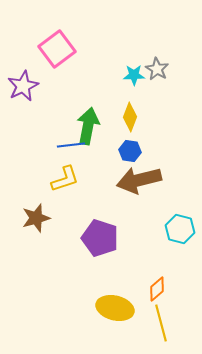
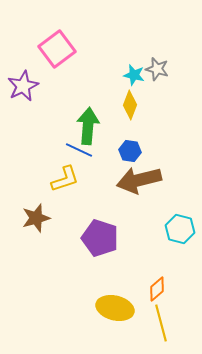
gray star: rotated 15 degrees counterclockwise
cyan star: rotated 15 degrees clockwise
yellow diamond: moved 12 px up
green arrow: rotated 6 degrees counterclockwise
blue line: moved 8 px right, 5 px down; rotated 32 degrees clockwise
